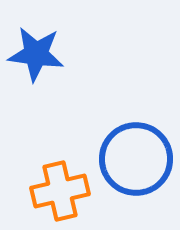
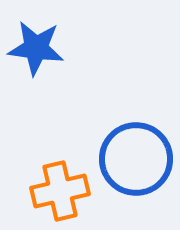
blue star: moved 6 px up
